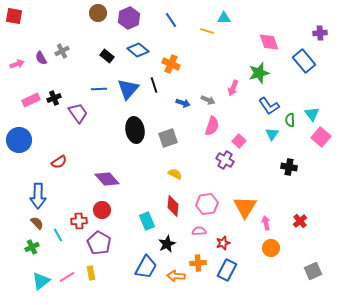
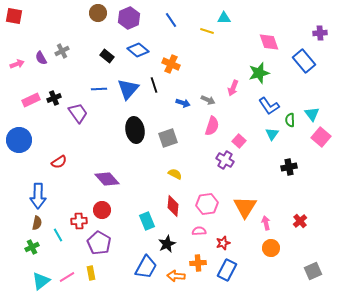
black cross at (289, 167): rotated 21 degrees counterclockwise
brown semicircle at (37, 223): rotated 56 degrees clockwise
